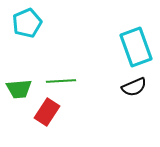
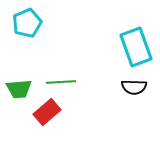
green line: moved 1 px down
black semicircle: rotated 25 degrees clockwise
red rectangle: rotated 16 degrees clockwise
